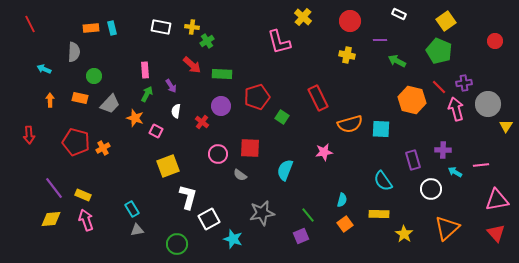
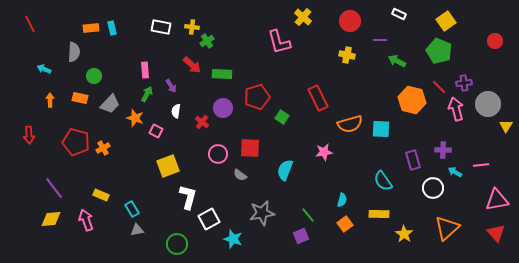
purple circle at (221, 106): moved 2 px right, 2 px down
white circle at (431, 189): moved 2 px right, 1 px up
yellow rectangle at (83, 195): moved 18 px right
